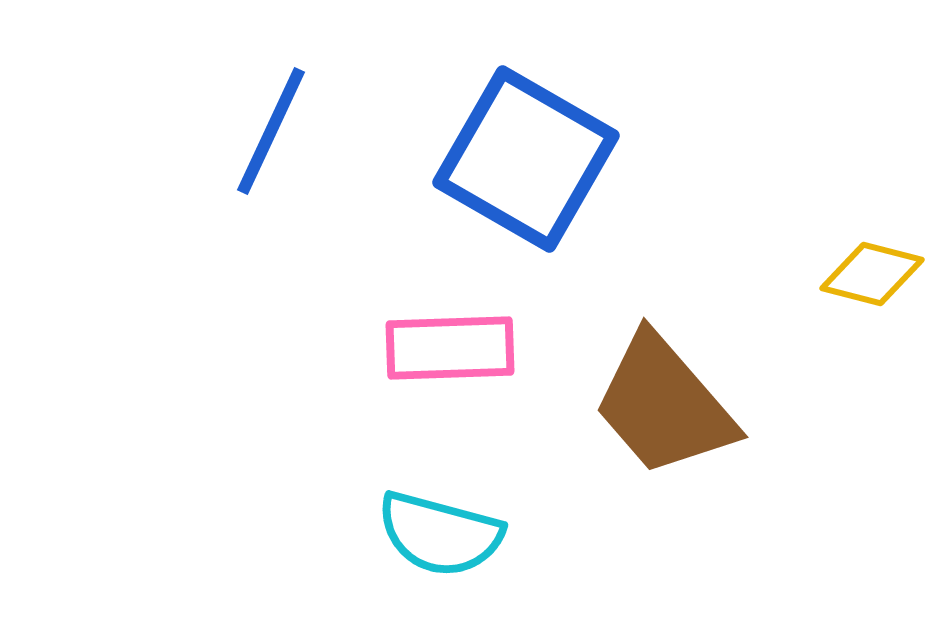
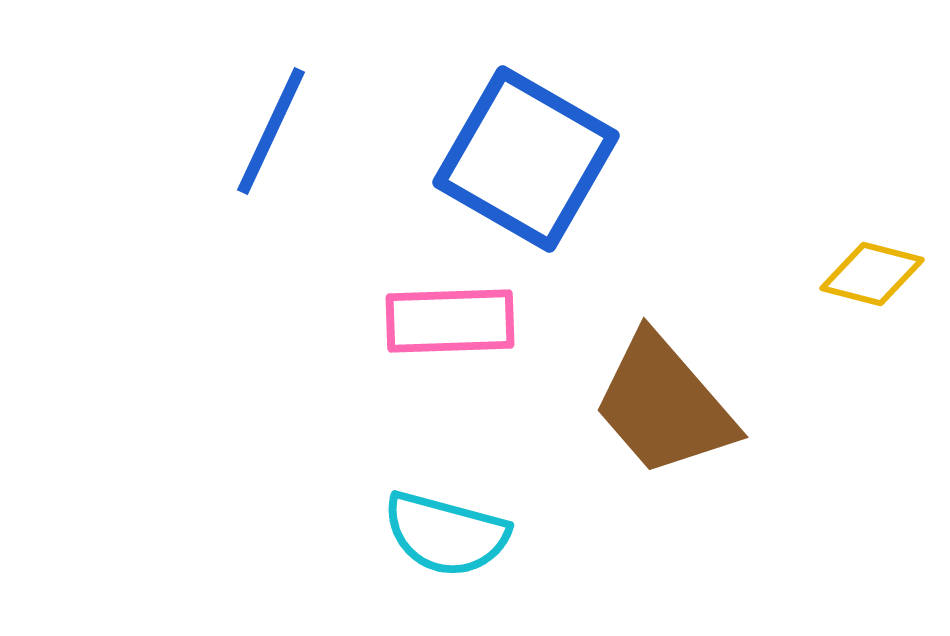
pink rectangle: moved 27 px up
cyan semicircle: moved 6 px right
